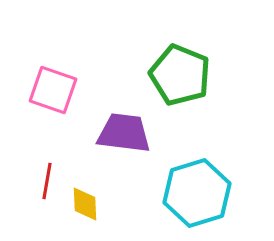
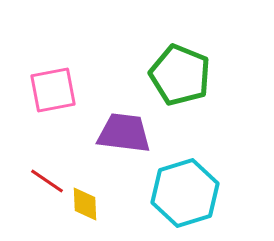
pink square: rotated 30 degrees counterclockwise
red line: rotated 66 degrees counterclockwise
cyan hexagon: moved 12 px left
